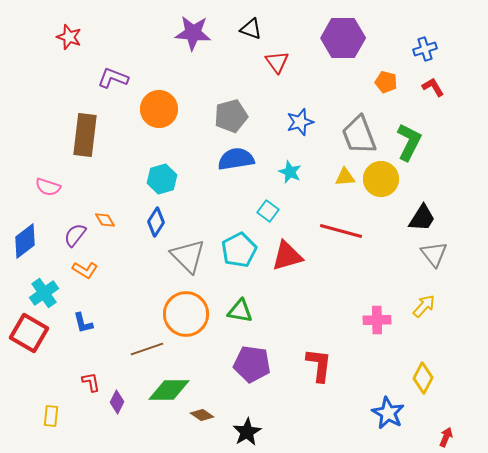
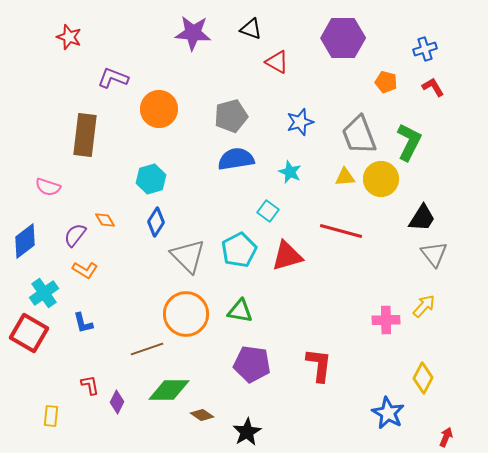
red triangle at (277, 62): rotated 25 degrees counterclockwise
cyan hexagon at (162, 179): moved 11 px left
pink cross at (377, 320): moved 9 px right
red L-shape at (91, 382): moved 1 px left, 3 px down
